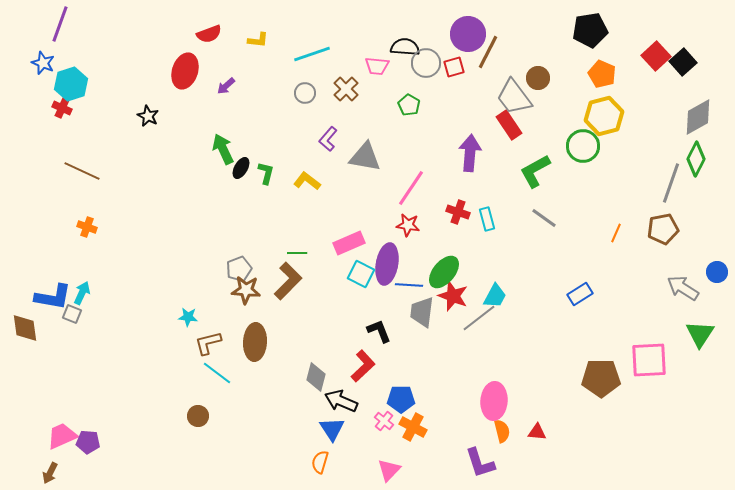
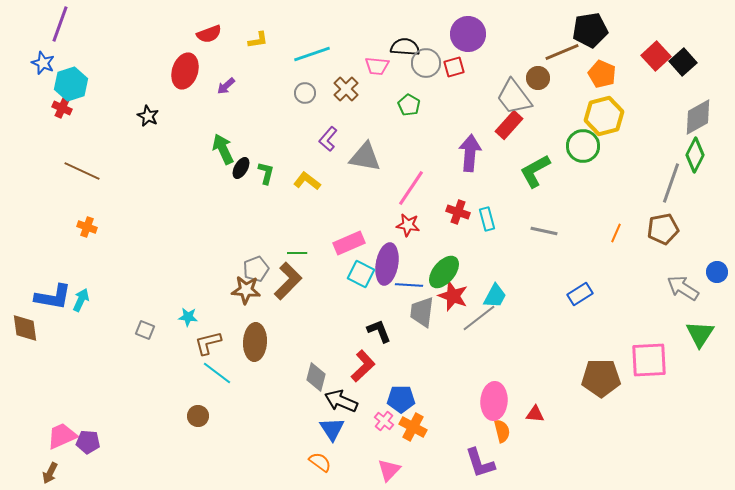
yellow L-shape at (258, 40): rotated 15 degrees counterclockwise
brown line at (488, 52): moved 74 px right; rotated 40 degrees clockwise
red rectangle at (509, 125): rotated 76 degrees clockwise
green diamond at (696, 159): moved 1 px left, 4 px up
gray line at (544, 218): moved 13 px down; rotated 24 degrees counterclockwise
gray pentagon at (239, 269): moved 17 px right
cyan arrow at (82, 293): moved 1 px left, 7 px down
gray square at (72, 314): moved 73 px right, 16 px down
red triangle at (537, 432): moved 2 px left, 18 px up
orange semicircle at (320, 462): rotated 110 degrees clockwise
